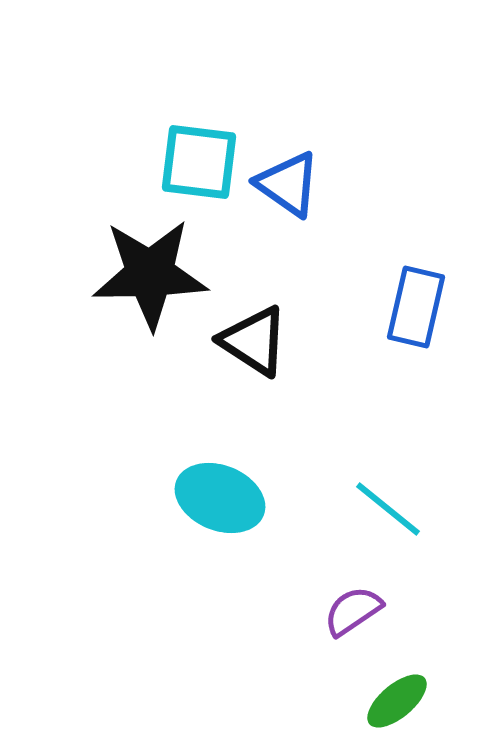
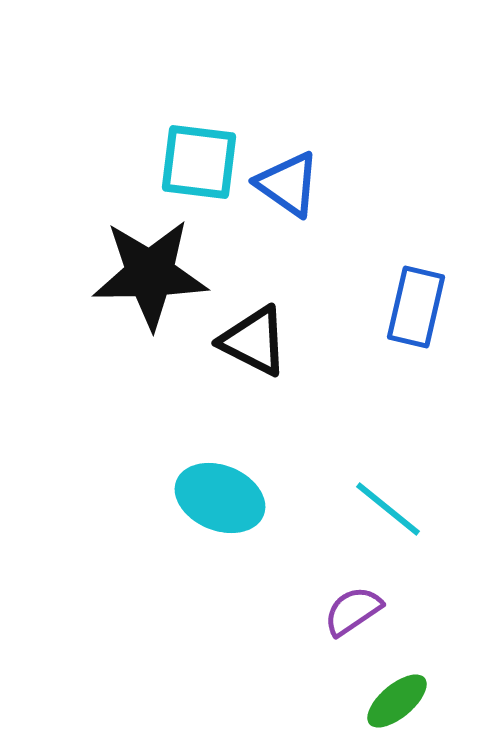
black triangle: rotated 6 degrees counterclockwise
